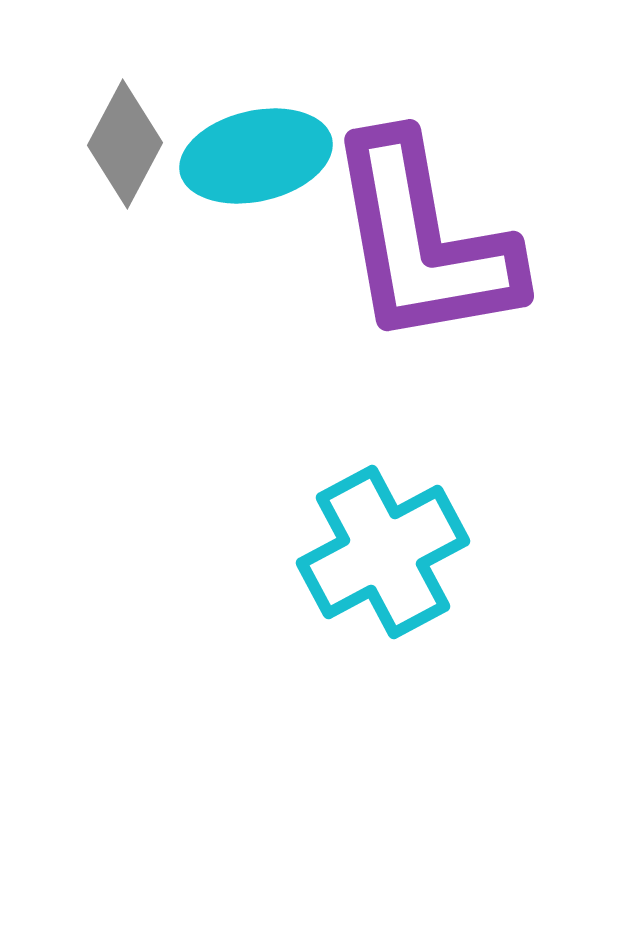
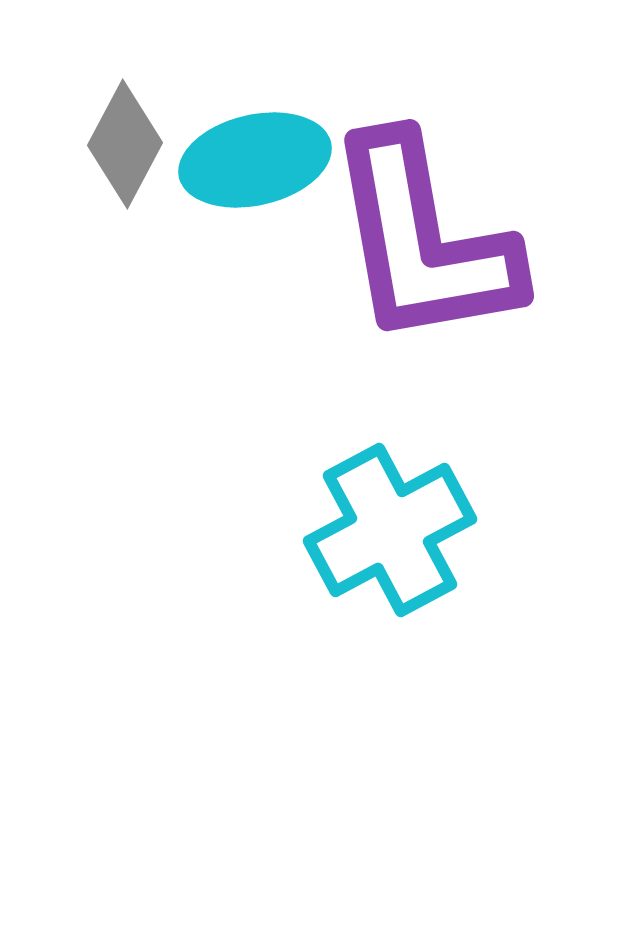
cyan ellipse: moved 1 px left, 4 px down
cyan cross: moved 7 px right, 22 px up
